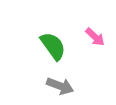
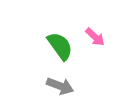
green semicircle: moved 7 px right
